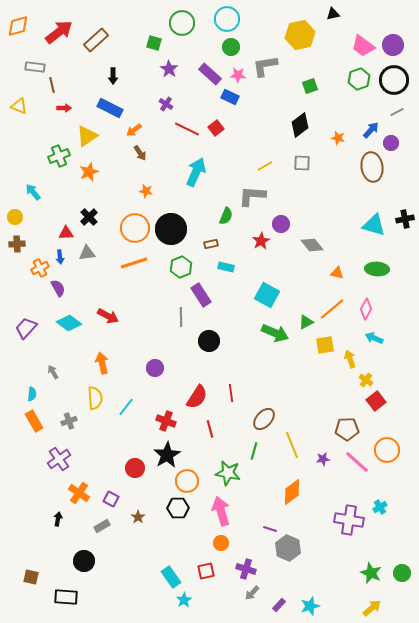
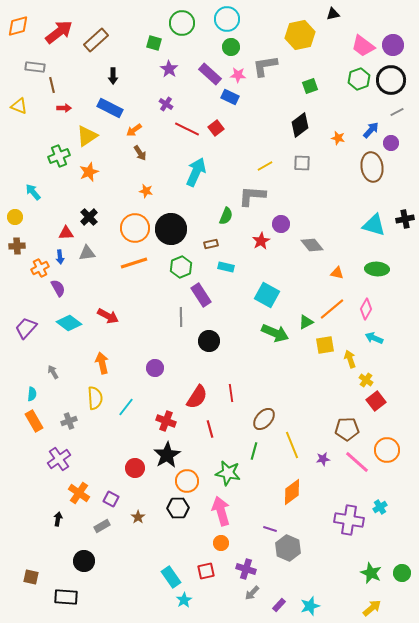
black circle at (394, 80): moved 3 px left
brown cross at (17, 244): moved 2 px down
